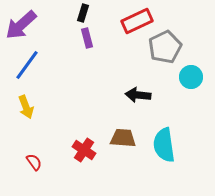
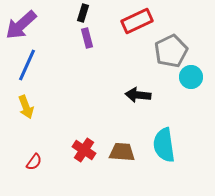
gray pentagon: moved 6 px right, 4 px down
blue line: rotated 12 degrees counterclockwise
brown trapezoid: moved 1 px left, 14 px down
red semicircle: rotated 72 degrees clockwise
